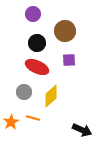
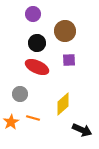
gray circle: moved 4 px left, 2 px down
yellow diamond: moved 12 px right, 8 px down
